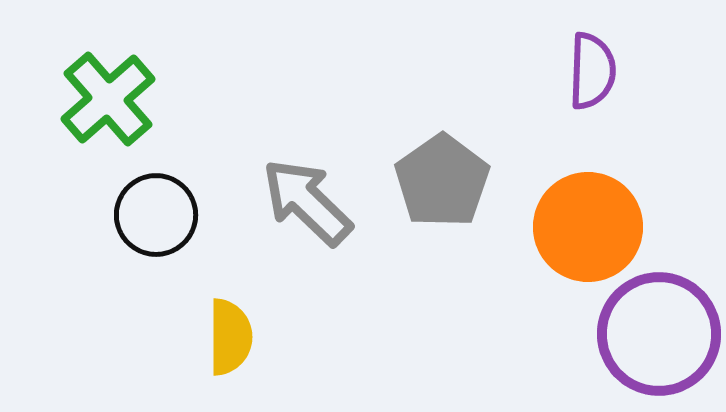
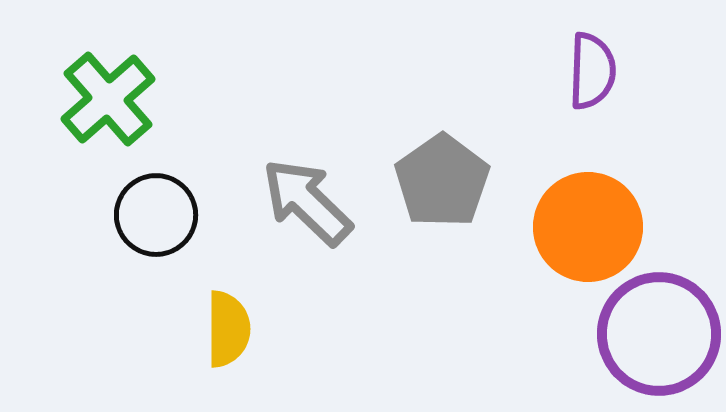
yellow semicircle: moved 2 px left, 8 px up
